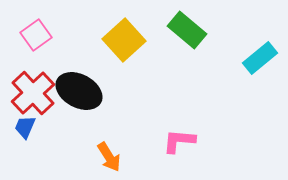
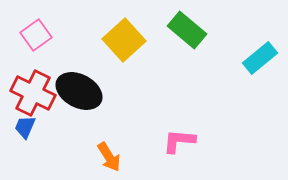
red cross: rotated 21 degrees counterclockwise
